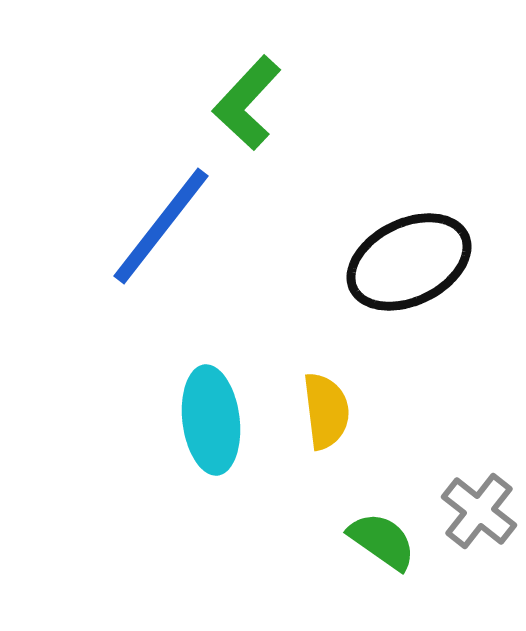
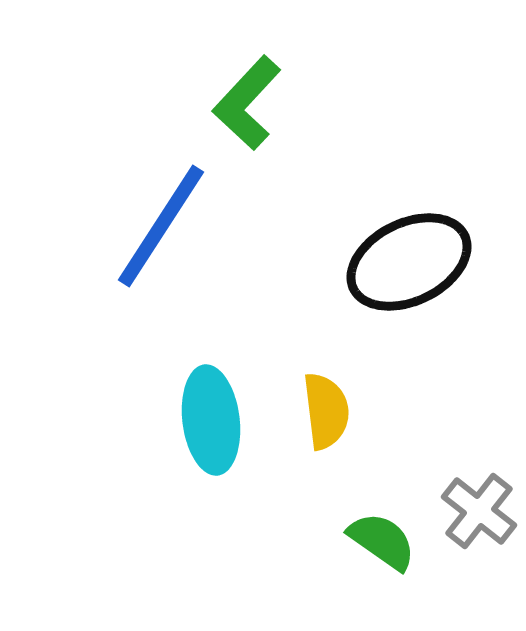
blue line: rotated 5 degrees counterclockwise
